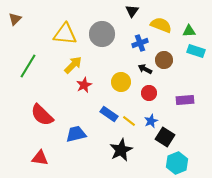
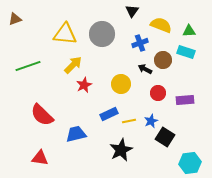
brown triangle: rotated 24 degrees clockwise
cyan rectangle: moved 10 px left, 1 px down
brown circle: moved 1 px left
green line: rotated 40 degrees clockwise
yellow circle: moved 2 px down
red circle: moved 9 px right
blue rectangle: rotated 60 degrees counterclockwise
yellow line: rotated 48 degrees counterclockwise
cyan hexagon: moved 13 px right; rotated 15 degrees clockwise
